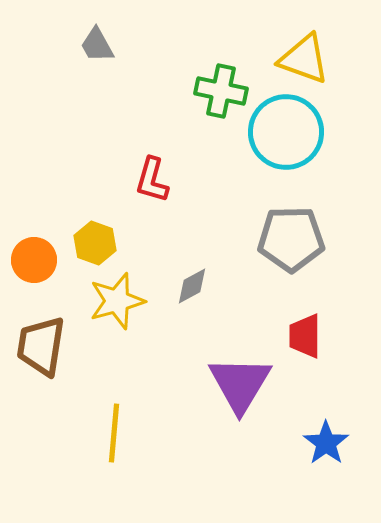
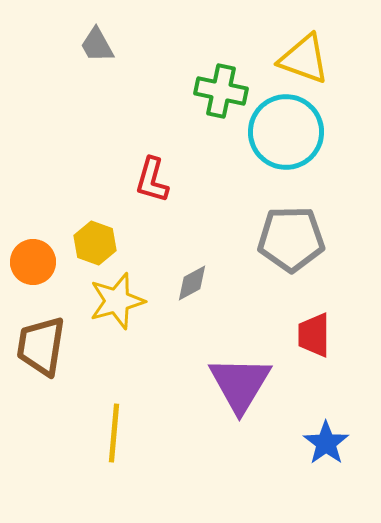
orange circle: moved 1 px left, 2 px down
gray diamond: moved 3 px up
red trapezoid: moved 9 px right, 1 px up
